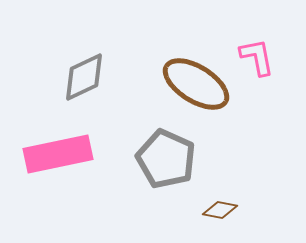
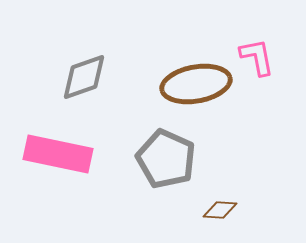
gray diamond: rotated 6 degrees clockwise
brown ellipse: rotated 42 degrees counterclockwise
pink rectangle: rotated 24 degrees clockwise
brown diamond: rotated 8 degrees counterclockwise
